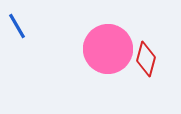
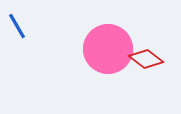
red diamond: rotated 68 degrees counterclockwise
